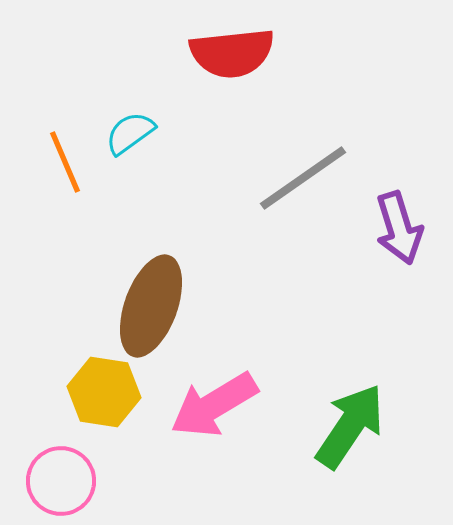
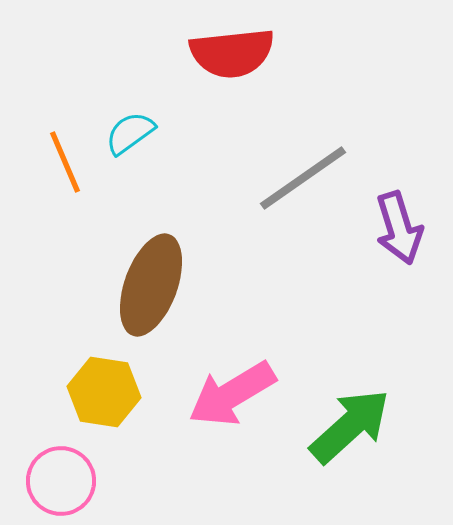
brown ellipse: moved 21 px up
pink arrow: moved 18 px right, 11 px up
green arrow: rotated 14 degrees clockwise
